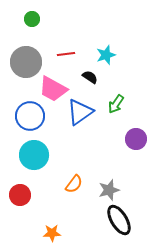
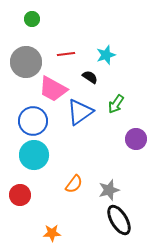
blue circle: moved 3 px right, 5 px down
